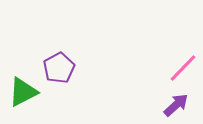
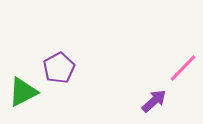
purple arrow: moved 22 px left, 4 px up
